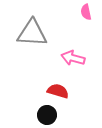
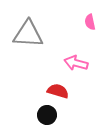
pink semicircle: moved 4 px right, 10 px down
gray triangle: moved 4 px left, 1 px down
pink arrow: moved 3 px right, 5 px down
